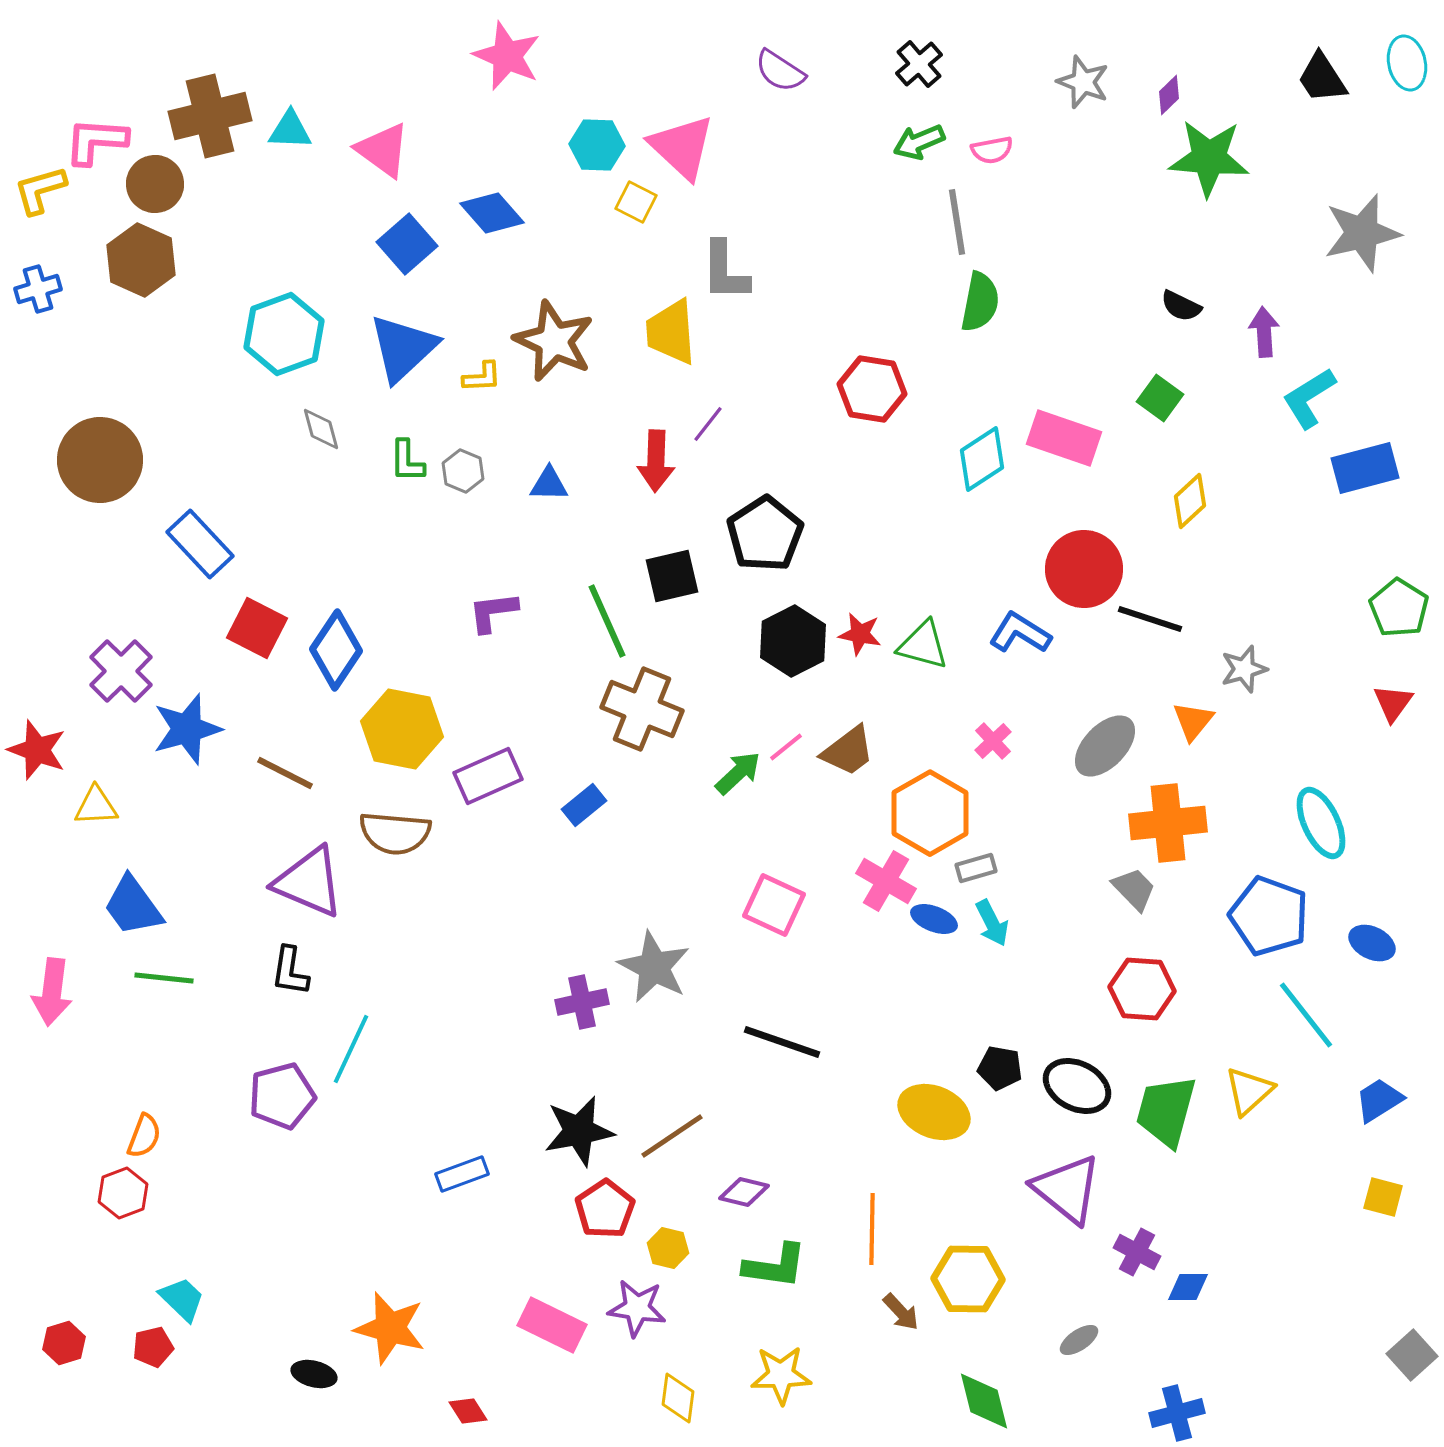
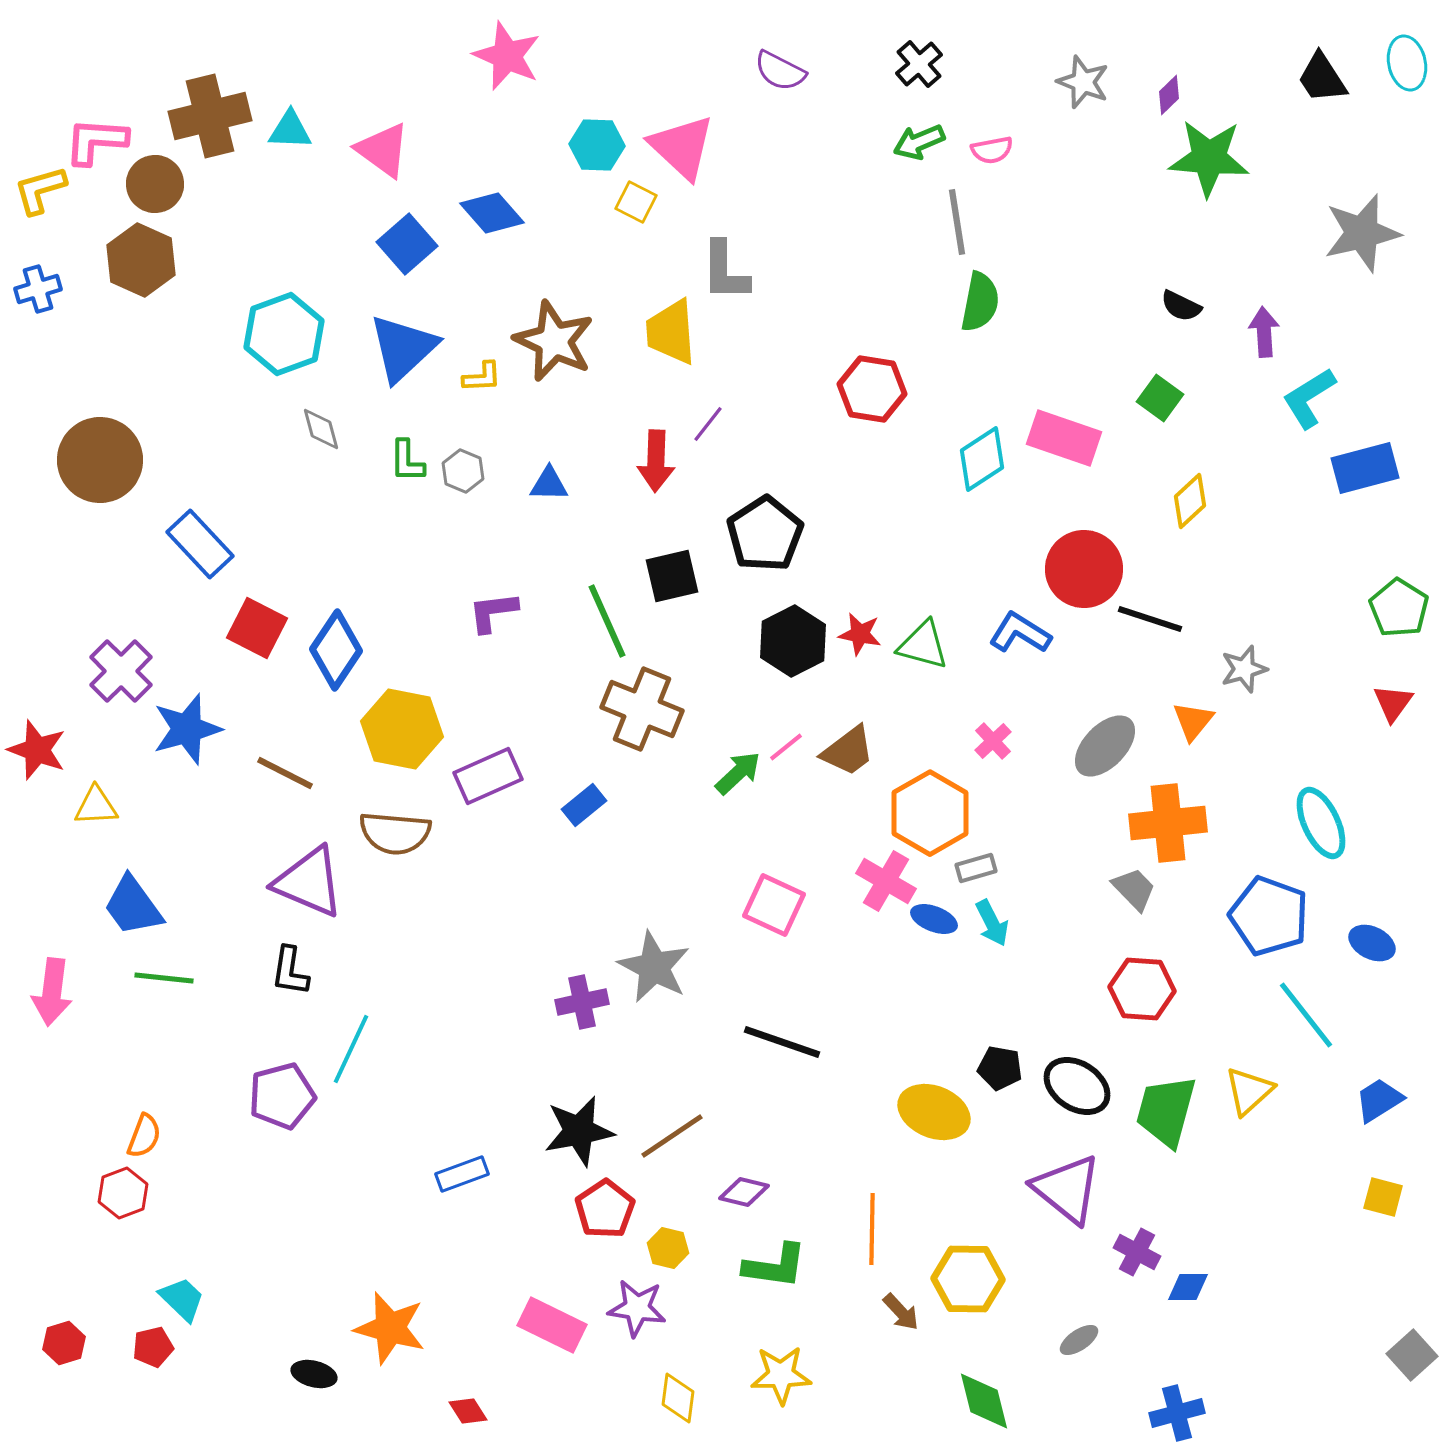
purple semicircle at (780, 71): rotated 6 degrees counterclockwise
black ellipse at (1077, 1086): rotated 6 degrees clockwise
